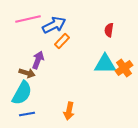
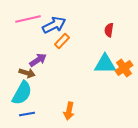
purple arrow: rotated 36 degrees clockwise
